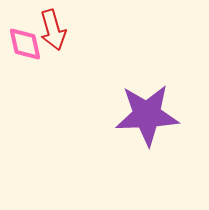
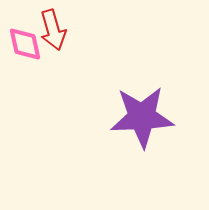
purple star: moved 5 px left, 2 px down
